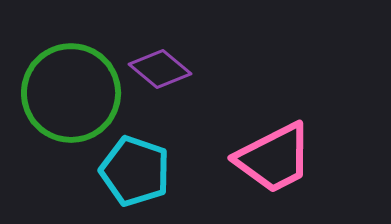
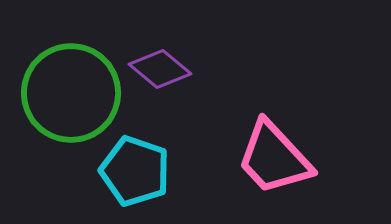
pink trapezoid: rotated 74 degrees clockwise
